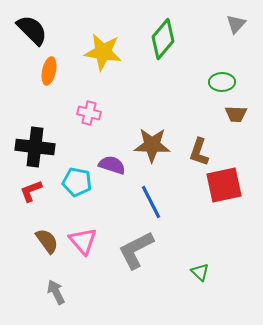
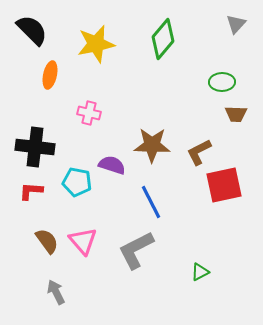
yellow star: moved 7 px left, 8 px up; rotated 21 degrees counterclockwise
orange ellipse: moved 1 px right, 4 px down
brown L-shape: rotated 44 degrees clockwise
red L-shape: rotated 25 degrees clockwise
green triangle: rotated 48 degrees clockwise
